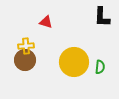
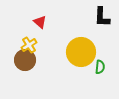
red triangle: moved 6 px left; rotated 24 degrees clockwise
yellow cross: moved 3 px right, 1 px up; rotated 28 degrees counterclockwise
yellow circle: moved 7 px right, 10 px up
